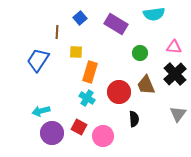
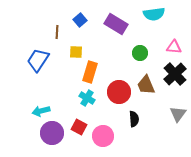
blue square: moved 2 px down
